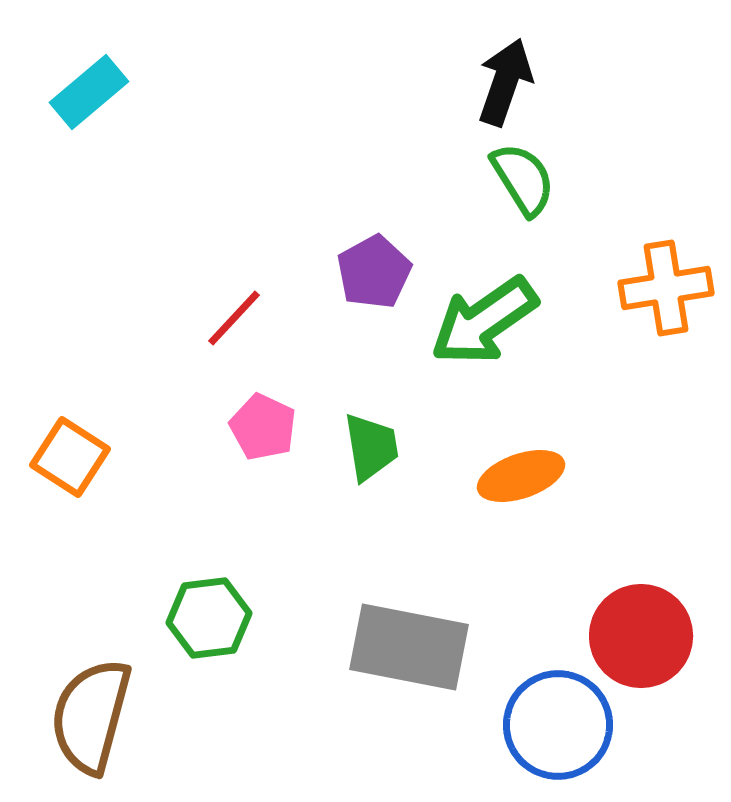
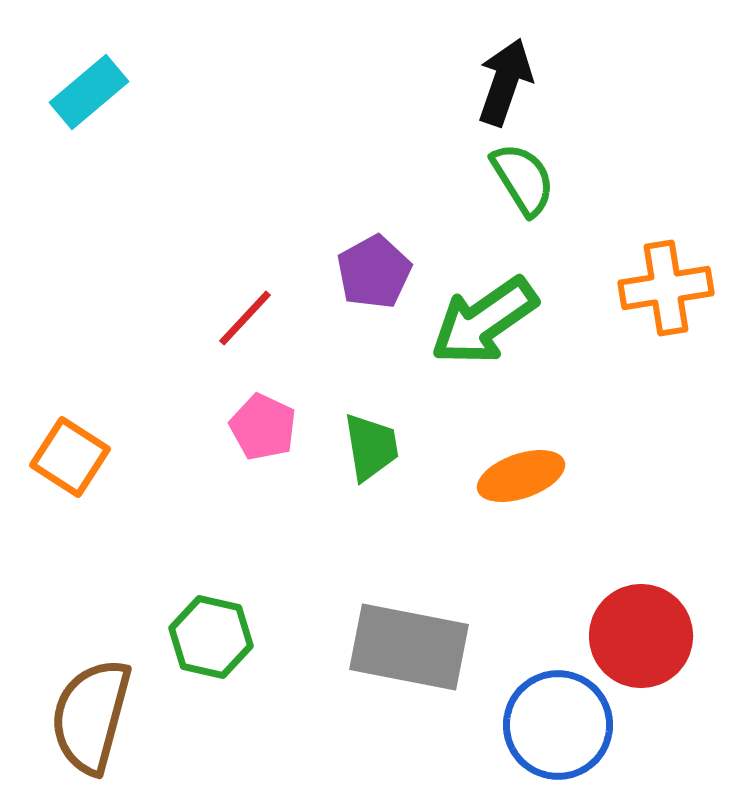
red line: moved 11 px right
green hexagon: moved 2 px right, 19 px down; rotated 20 degrees clockwise
